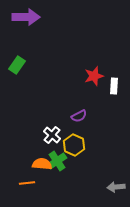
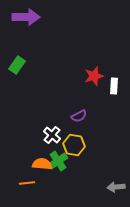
yellow hexagon: rotated 15 degrees counterclockwise
green cross: moved 1 px right
